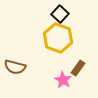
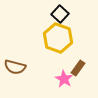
pink star: moved 1 px right, 1 px up
